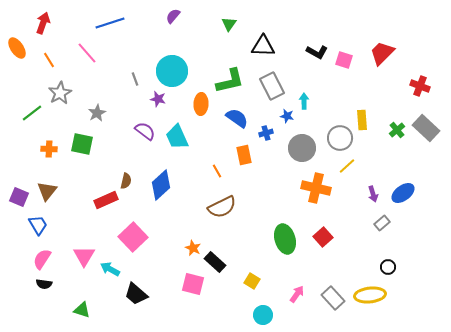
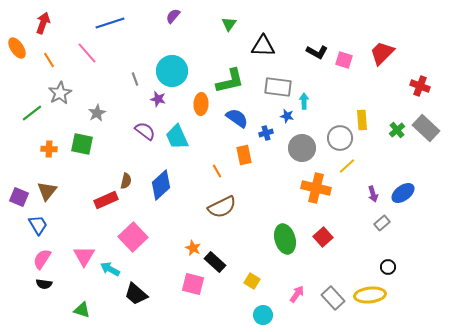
gray rectangle at (272, 86): moved 6 px right, 1 px down; rotated 56 degrees counterclockwise
